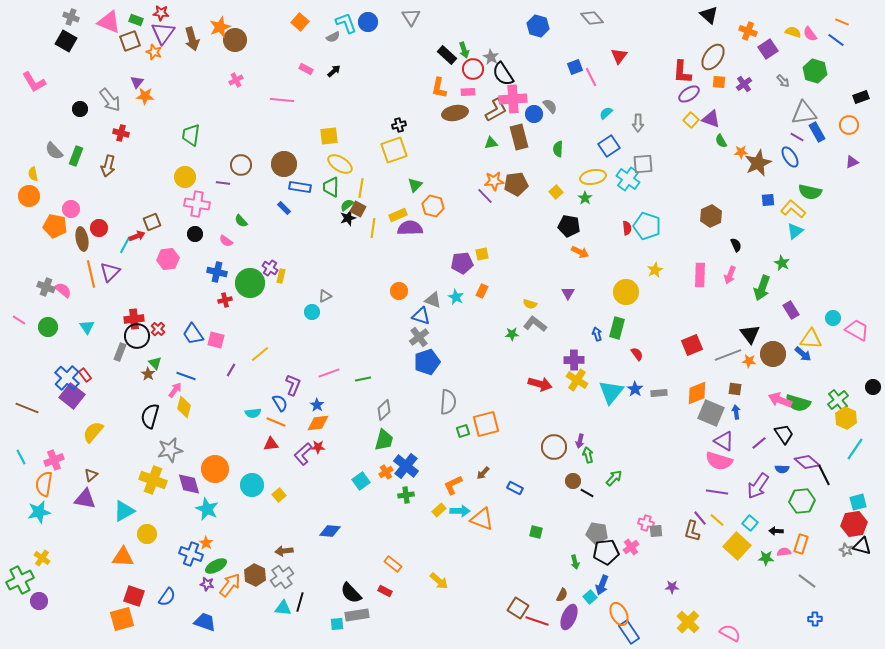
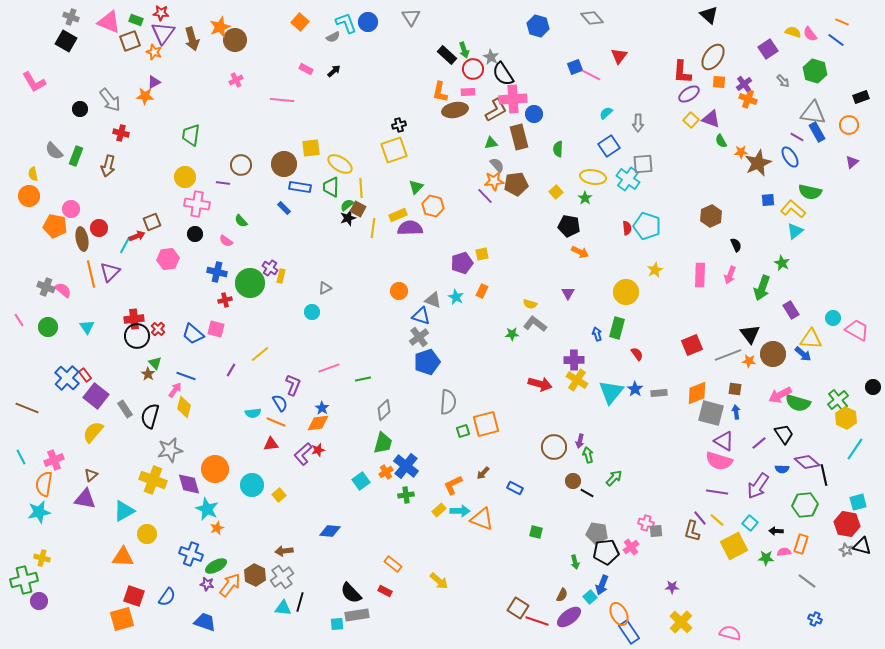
orange cross at (748, 31): moved 68 px down
pink line at (591, 77): moved 2 px up; rotated 36 degrees counterclockwise
purple triangle at (137, 82): moved 17 px right; rotated 24 degrees clockwise
orange L-shape at (439, 88): moved 1 px right, 4 px down
gray semicircle at (550, 106): moved 53 px left, 59 px down
brown ellipse at (455, 113): moved 3 px up
gray triangle at (804, 113): moved 9 px right; rotated 16 degrees clockwise
yellow square at (329, 136): moved 18 px left, 12 px down
purple triangle at (852, 162): rotated 16 degrees counterclockwise
yellow ellipse at (593, 177): rotated 20 degrees clockwise
green triangle at (415, 185): moved 1 px right, 2 px down
yellow line at (361, 188): rotated 12 degrees counterclockwise
purple pentagon at (462, 263): rotated 10 degrees counterclockwise
gray triangle at (325, 296): moved 8 px up
pink line at (19, 320): rotated 24 degrees clockwise
blue trapezoid at (193, 334): rotated 15 degrees counterclockwise
pink square at (216, 340): moved 11 px up
gray rectangle at (120, 352): moved 5 px right, 57 px down; rotated 54 degrees counterclockwise
pink line at (329, 373): moved 5 px up
purple square at (72, 396): moved 24 px right
pink arrow at (780, 400): moved 5 px up; rotated 50 degrees counterclockwise
blue star at (317, 405): moved 5 px right, 3 px down
gray square at (711, 413): rotated 8 degrees counterclockwise
green trapezoid at (384, 440): moved 1 px left, 3 px down
red star at (318, 447): moved 3 px down; rotated 16 degrees counterclockwise
black line at (824, 475): rotated 15 degrees clockwise
green hexagon at (802, 501): moved 3 px right, 4 px down
red hexagon at (854, 524): moved 7 px left; rotated 20 degrees clockwise
orange star at (206, 543): moved 11 px right, 15 px up; rotated 16 degrees clockwise
yellow square at (737, 546): moved 3 px left; rotated 20 degrees clockwise
yellow cross at (42, 558): rotated 21 degrees counterclockwise
green cross at (20, 580): moved 4 px right; rotated 12 degrees clockwise
purple ellipse at (569, 617): rotated 30 degrees clockwise
blue cross at (815, 619): rotated 24 degrees clockwise
yellow cross at (688, 622): moved 7 px left
pink semicircle at (730, 633): rotated 15 degrees counterclockwise
